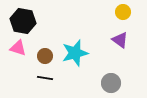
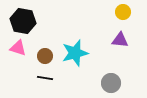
purple triangle: rotated 30 degrees counterclockwise
